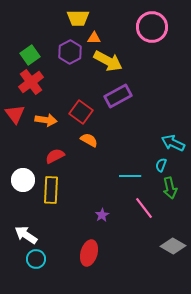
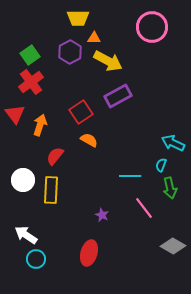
red square: rotated 20 degrees clockwise
orange arrow: moved 6 px left, 5 px down; rotated 80 degrees counterclockwise
red semicircle: rotated 24 degrees counterclockwise
purple star: rotated 16 degrees counterclockwise
